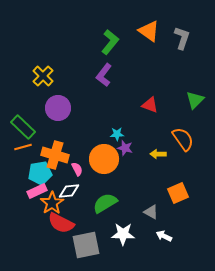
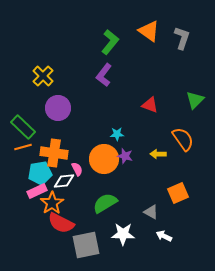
purple star: moved 8 px down
orange cross: moved 1 px left, 2 px up; rotated 8 degrees counterclockwise
white diamond: moved 5 px left, 10 px up
